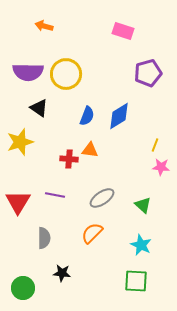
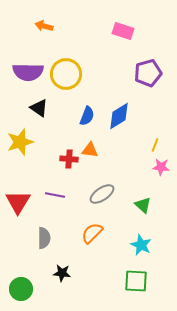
gray ellipse: moved 4 px up
green circle: moved 2 px left, 1 px down
